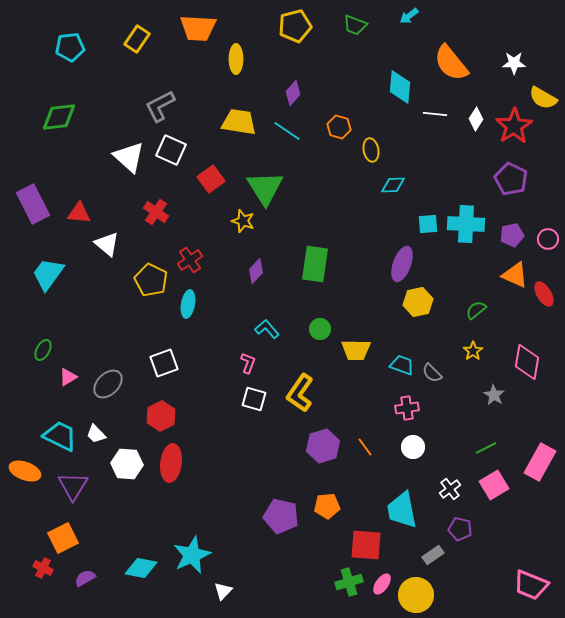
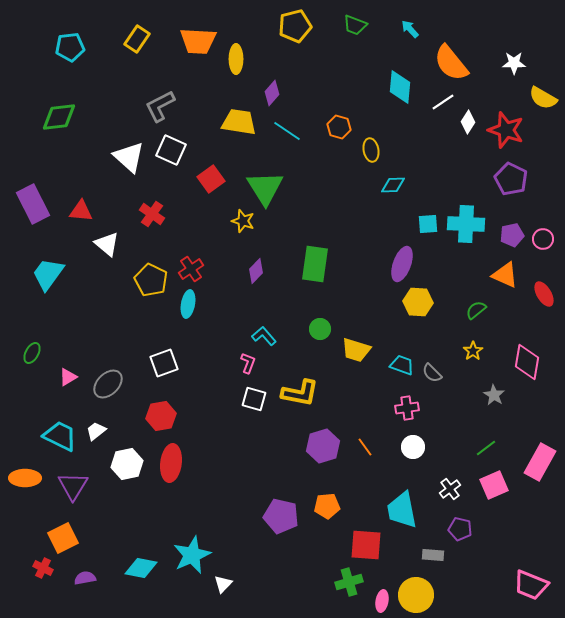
cyan arrow at (409, 16): moved 1 px right, 13 px down; rotated 84 degrees clockwise
orange trapezoid at (198, 28): moved 13 px down
purple diamond at (293, 93): moved 21 px left
white line at (435, 114): moved 8 px right, 12 px up; rotated 40 degrees counterclockwise
white diamond at (476, 119): moved 8 px left, 3 px down
red star at (514, 126): moved 8 px left, 4 px down; rotated 21 degrees counterclockwise
red cross at (156, 212): moved 4 px left, 2 px down
red triangle at (79, 213): moved 2 px right, 2 px up
pink circle at (548, 239): moved 5 px left
red cross at (190, 260): moved 1 px right, 9 px down
orange triangle at (515, 275): moved 10 px left
yellow hexagon at (418, 302): rotated 16 degrees clockwise
cyan L-shape at (267, 329): moved 3 px left, 7 px down
green ellipse at (43, 350): moved 11 px left, 3 px down
yellow trapezoid at (356, 350): rotated 16 degrees clockwise
yellow L-shape at (300, 393): rotated 114 degrees counterclockwise
red hexagon at (161, 416): rotated 16 degrees clockwise
white trapezoid at (96, 434): moved 3 px up; rotated 95 degrees clockwise
green line at (486, 448): rotated 10 degrees counterclockwise
white hexagon at (127, 464): rotated 16 degrees counterclockwise
orange ellipse at (25, 471): moved 7 px down; rotated 20 degrees counterclockwise
pink square at (494, 485): rotated 8 degrees clockwise
gray rectangle at (433, 555): rotated 40 degrees clockwise
purple semicircle at (85, 578): rotated 20 degrees clockwise
pink ellipse at (382, 584): moved 17 px down; rotated 25 degrees counterclockwise
white triangle at (223, 591): moved 7 px up
